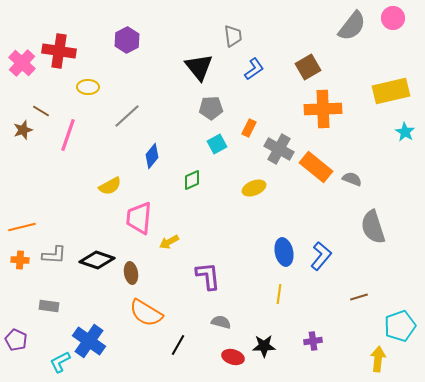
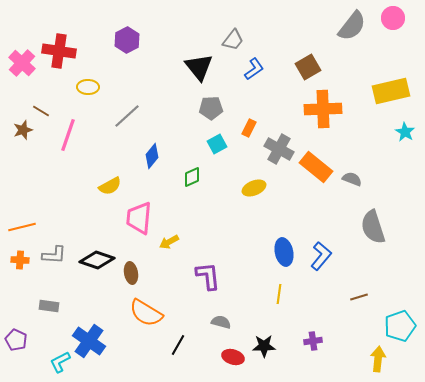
gray trapezoid at (233, 36): moved 4 px down; rotated 45 degrees clockwise
green diamond at (192, 180): moved 3 px up
